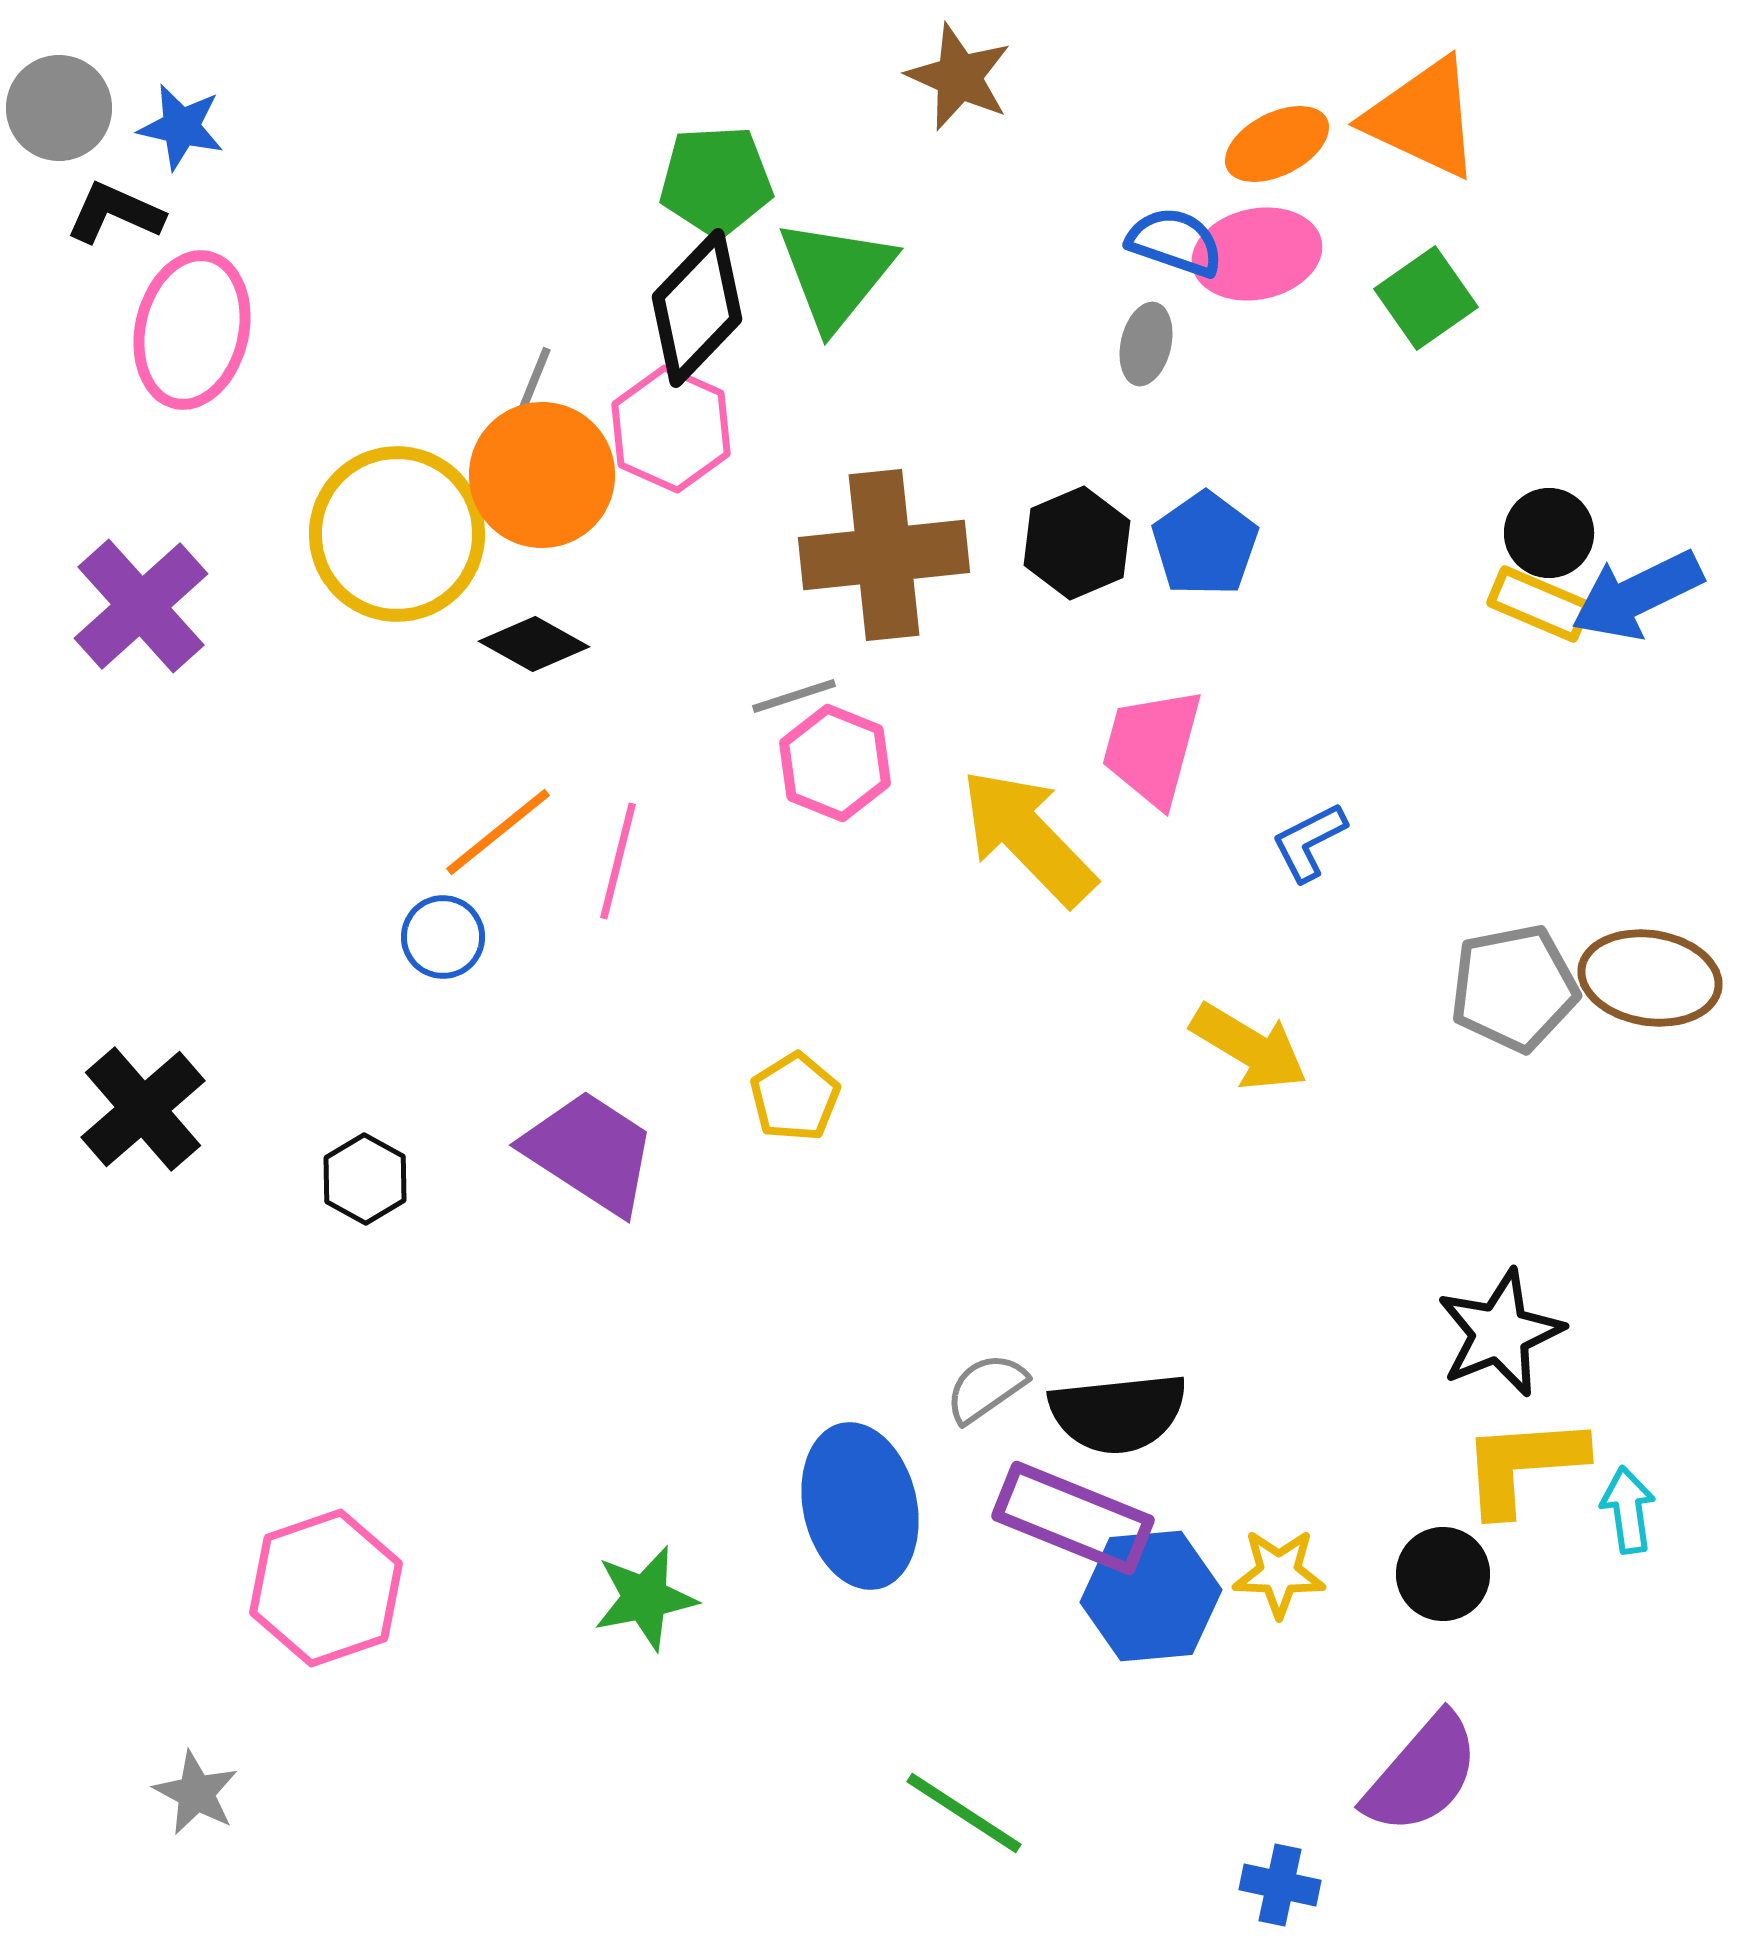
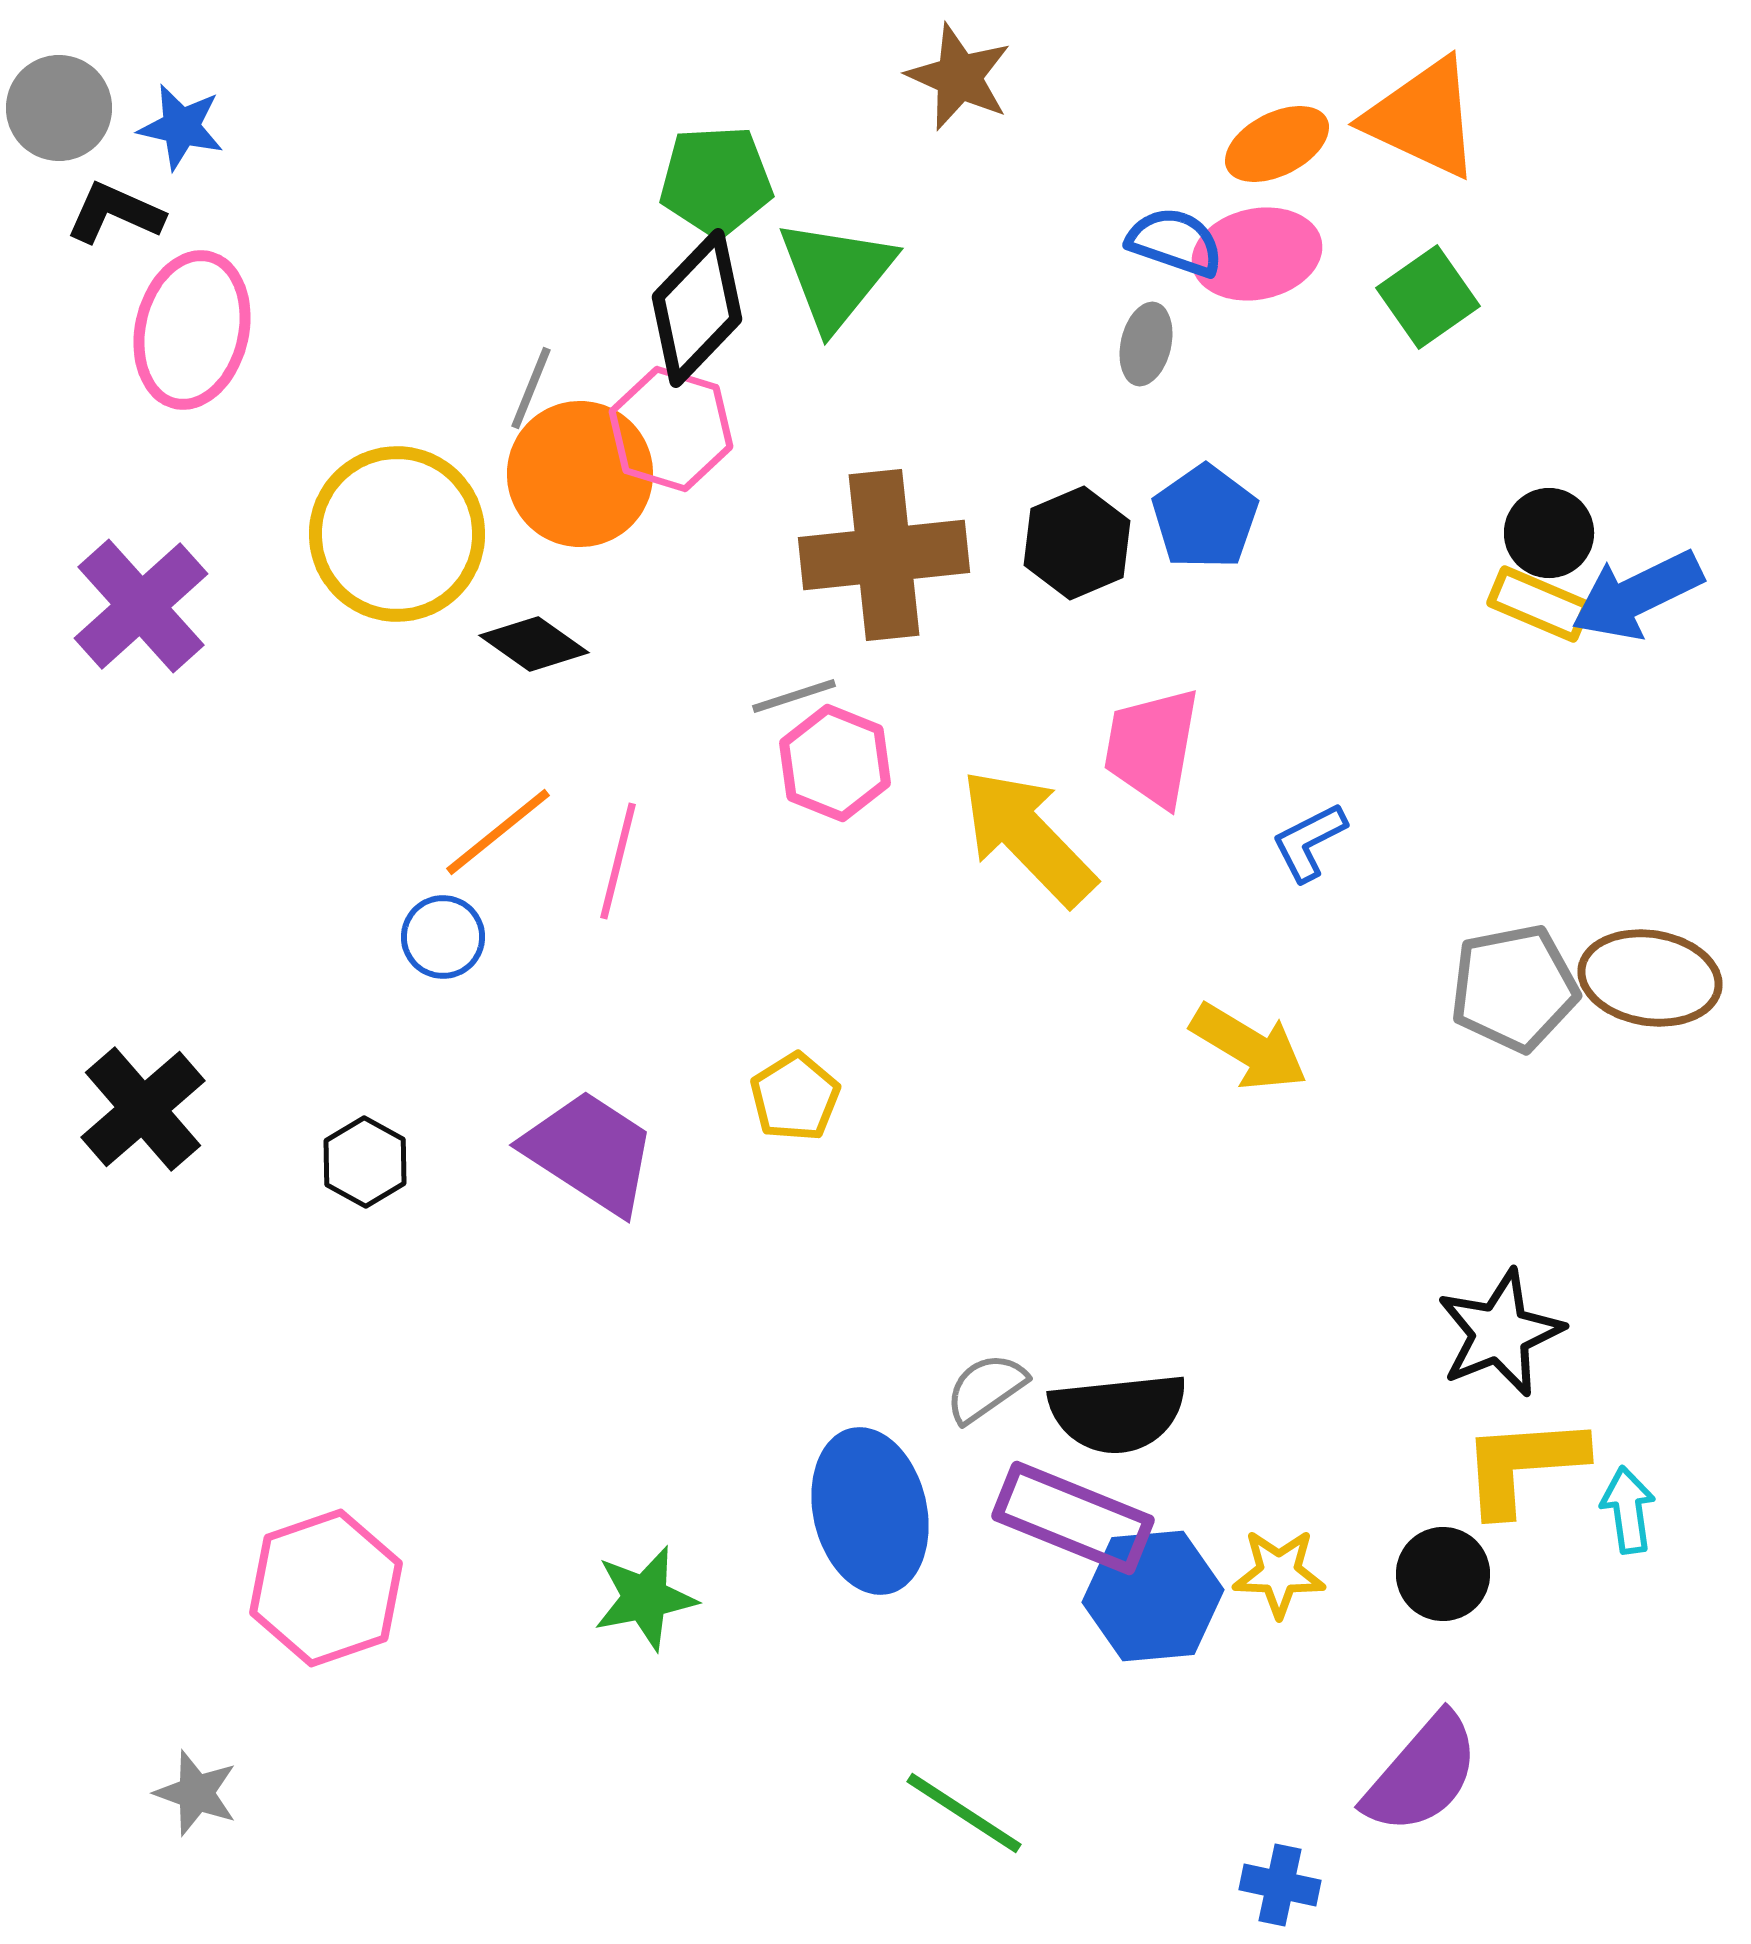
green square at (1426, 298): moved 2 px right, 1 px up
pink hexagon at (671, 429): rotated 7 degrees counterclockwise
orange circle at (542, 475): moved 38 px right, 1 px up
blue pentagon at (1205, 544): moved 27 px up
black diamond at (534, 644): rotated 6 degrees clockwise
pink trapezoid at (1152, 747): rotated 5 degrees counterclockwise
black hexagon at (365, 1179): moved 17 px up
blue ellipse at (860, 1506): moved 10 px right, 5 px down
blue hexagon at (1151, 1596): moved 2 px right
gray star at (196, 1793): rotated 8 degrees counterclockwise
